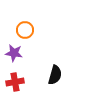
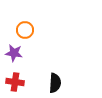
black semicircle: moved 8 px down; rotated 12 degrees counterclockwise
red cross: rotated 18 degrees clockwise
